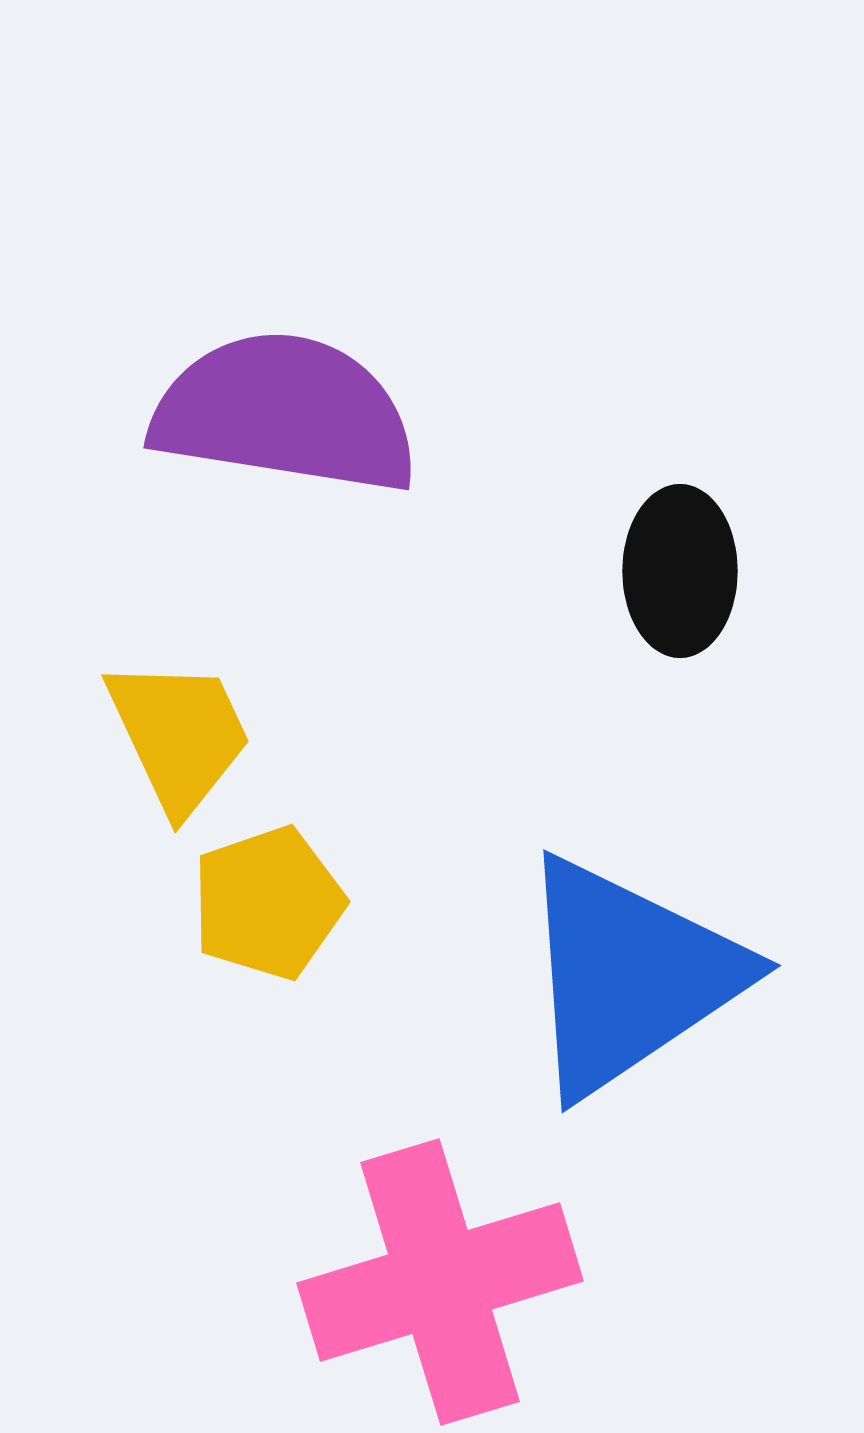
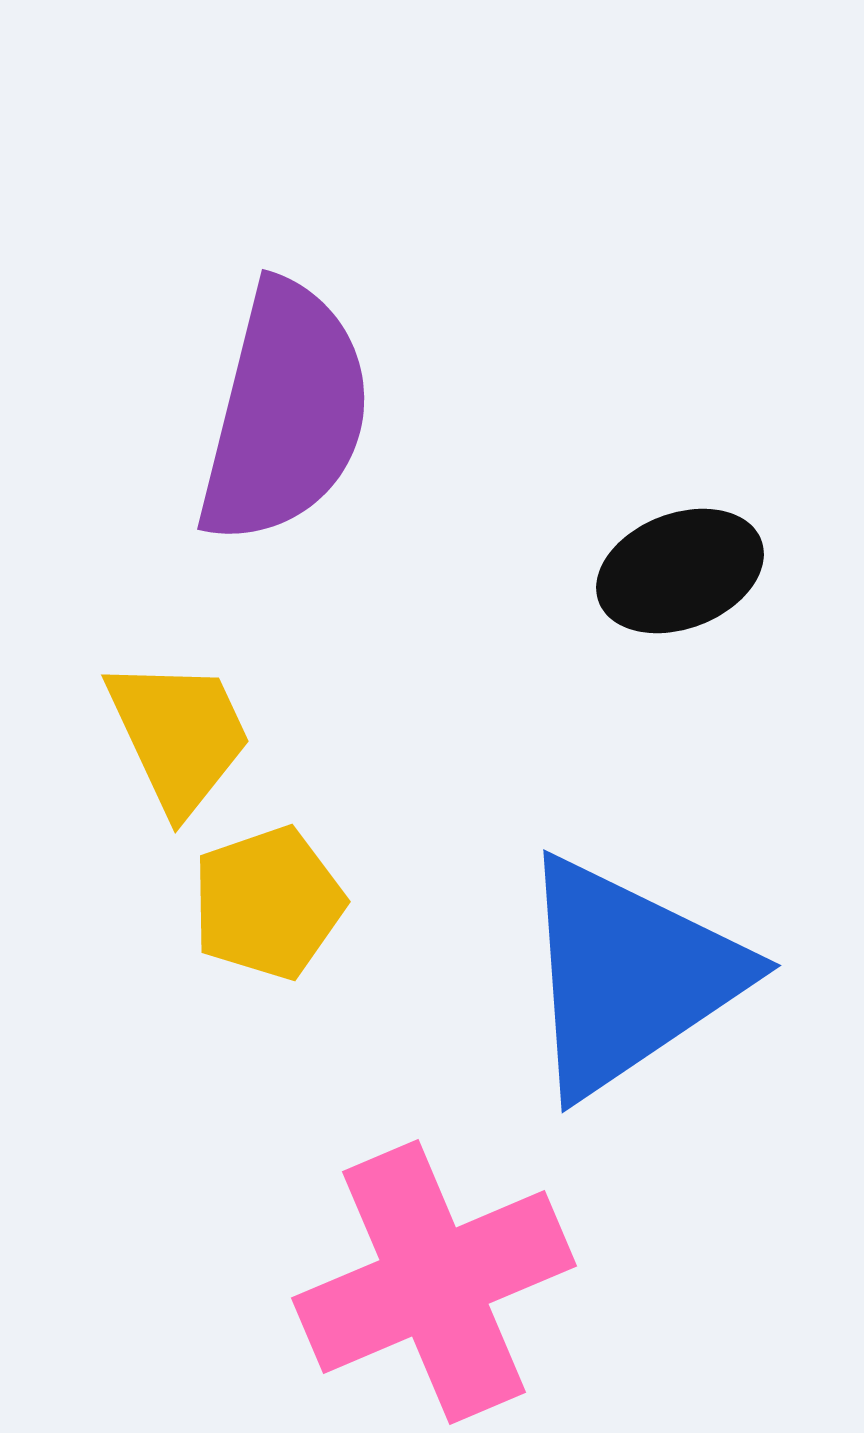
purple semicircle: rotated 95 degrees clockwise
black ellipse: rotated 69 degrees clockwise
pink cross: moved 6 px left; rotated 6 degrees counterclockwise
